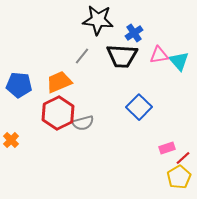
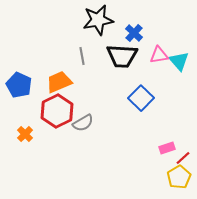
black star: rotated 16 degrees counterclockwise
blue cross: rotated 12 degrees counterclockwise
gray line: rotated 48 degrees counterclockwise
blue pentagon: rotated 20 degrees clockwise
blue square: moved 2 px right, 9 px up
red hexagon: moved 1 px left, 2 px up
gray semicircle: rotated 15 degrees counterclockwise
orange cross: moved 14 px right, 6 px up
